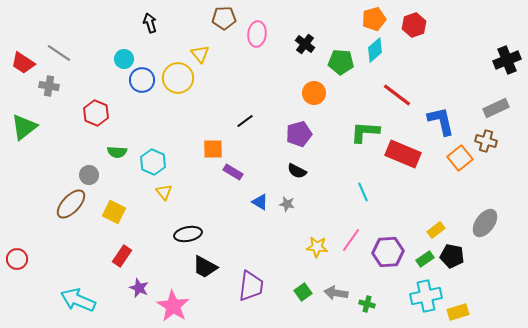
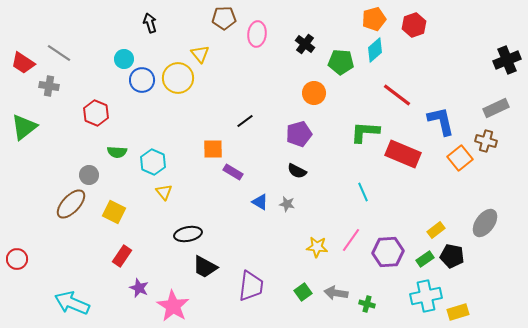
cyan arrow at (78, 300): moved 6 px left, 3 px down
